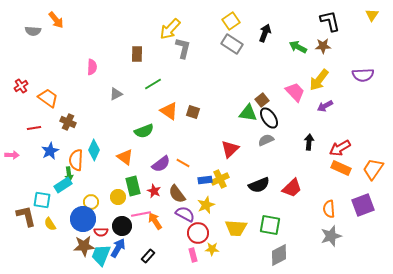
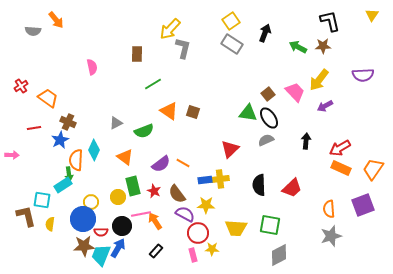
pink semicircle at (92, 67): rotated 14 degrees counterclockwise
gray triangle at (116, 94): moved 29 px down
brown square at (262, 100): moved 6 px right, 6 px up
black arrow at (309, 142): moved 3 px left, 1 px up
blue star at (50, 151): moved 10 px right, 11 px up
yellow cross at (220, 179): rotated 18 degrees clockwise
black semicircle at (259, 185): rotated 110 degrees clockwise
yellow star at (206, 205): rotated 24 degrees clockwise
yellow semicircle at (50, 224): rotated 40 degrees clockwise
black rectangle at (148, 256): moved 8 px right, 5 px up
